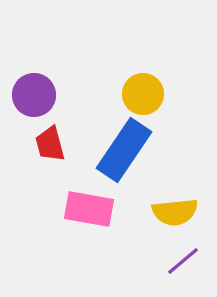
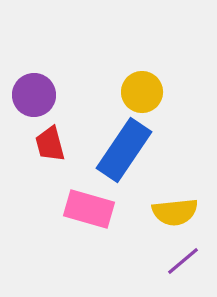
yellow circle: moved 1 px left, 2 px up
pink rectangle: rotated 6 degrees clockwise
